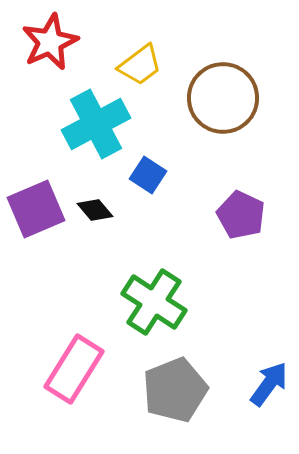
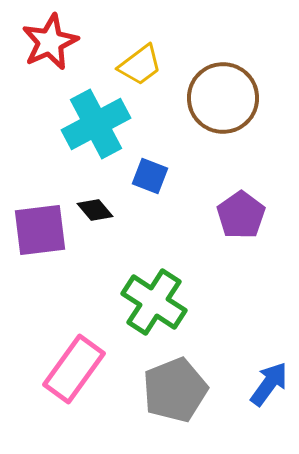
blue square: moved 2 px right, 1 px down; rotated 12 degrees counterclockwise
purple square: moved 4 px right, 21 px down; rotated 16 degrees clockwise
purple pentagon: rotated 12 degrees clockwise
pink rectangle: rotated 4 degrees clockwise
